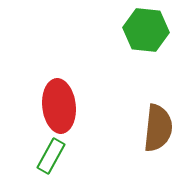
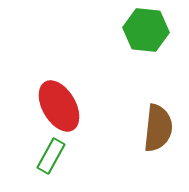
red ellipse: rotated 24 degrees counterclockwise
